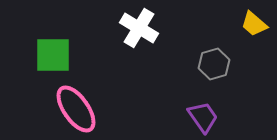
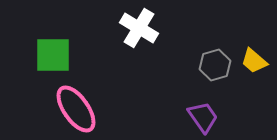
yellow trapezoid: moved 37 px down
gray hexagon: moved 1 px right, 1 px down
